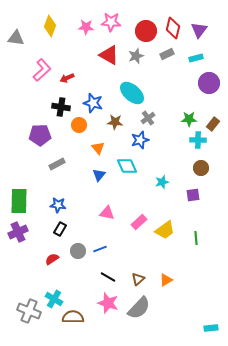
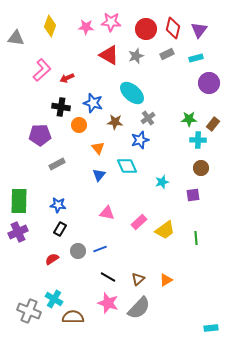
red circle at (146, 31): moved 2 px up
